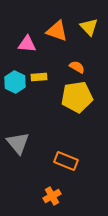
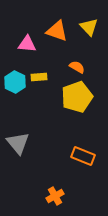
yellow pentagon: rotated 12 degrees counterclockwise
orange rectangle: moved 17 px right, 5 px up
orange cross: moved 3 px right
